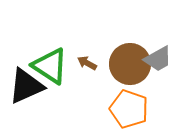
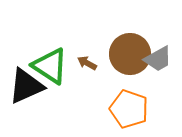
brown circle: moved 10 px up
